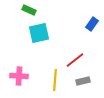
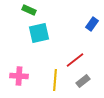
gray rectangle: rotated 24 degrees counterclockwise
